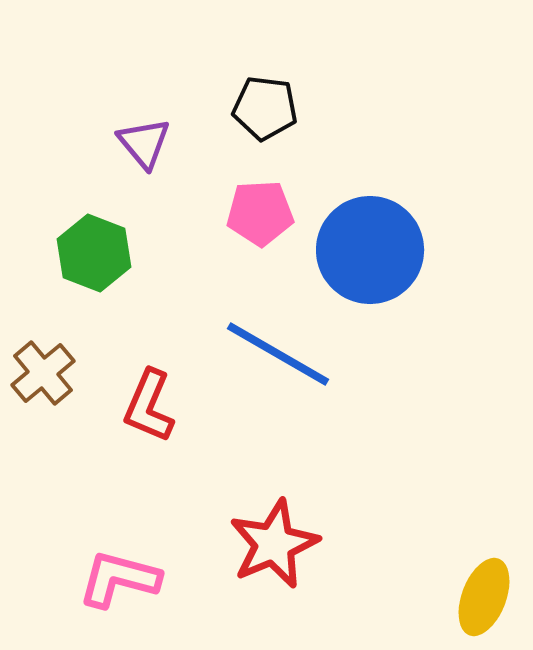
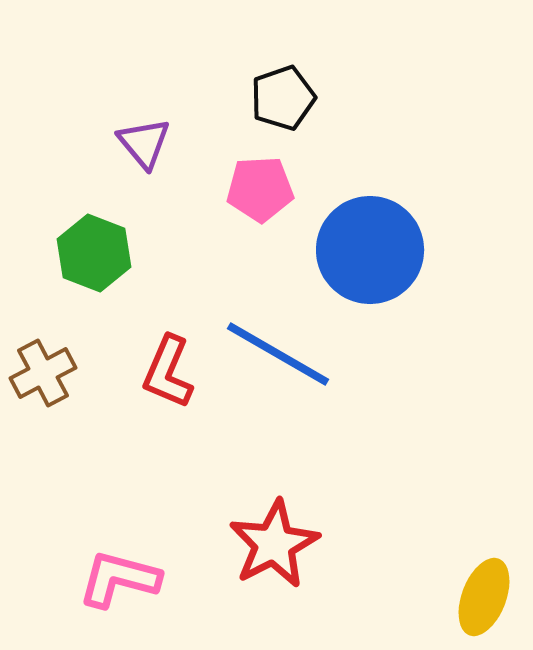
black pentagon: moved 18 px right, 10 px up; rotated 26 degrees counterclockwise
pink pentagon: moved 24 px up
brown cross: rotated 12 degrees clockwise
red L-shape: moved 19 px right, 34 px up
red star: rotated 4 degrees counterclockwise
